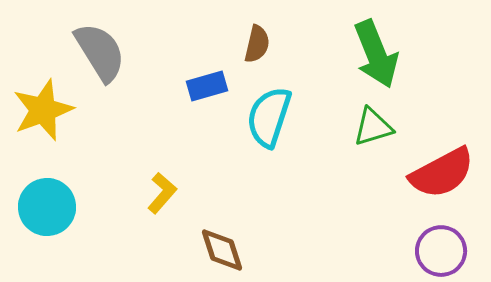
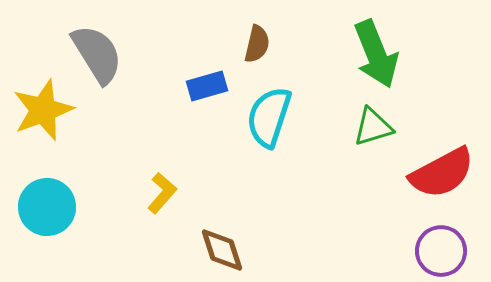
gray semicircle: moved 3 px left, 2 px down
